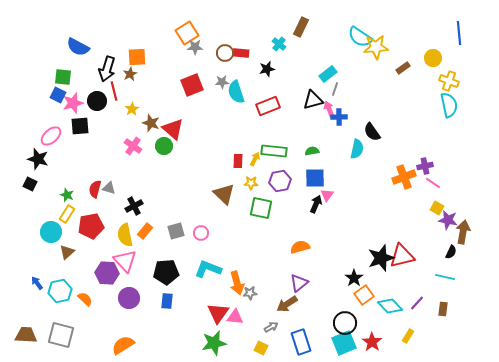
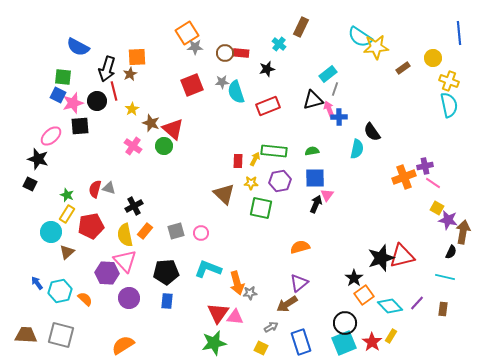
yellow rectangle at (408, 336): moved 17 px left
